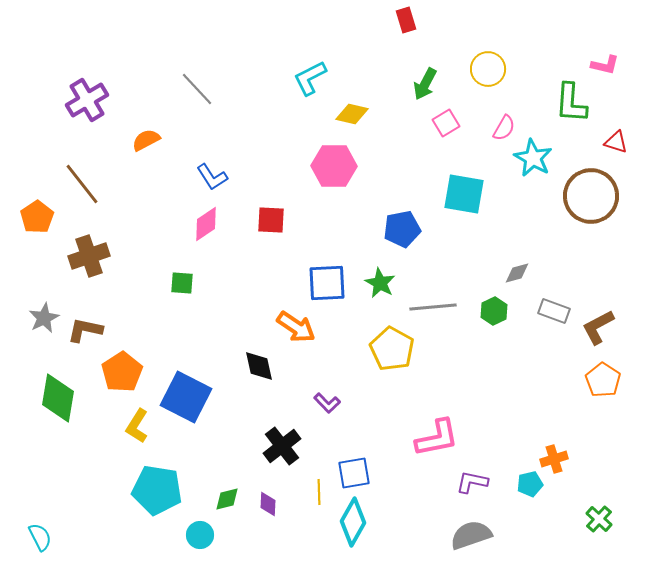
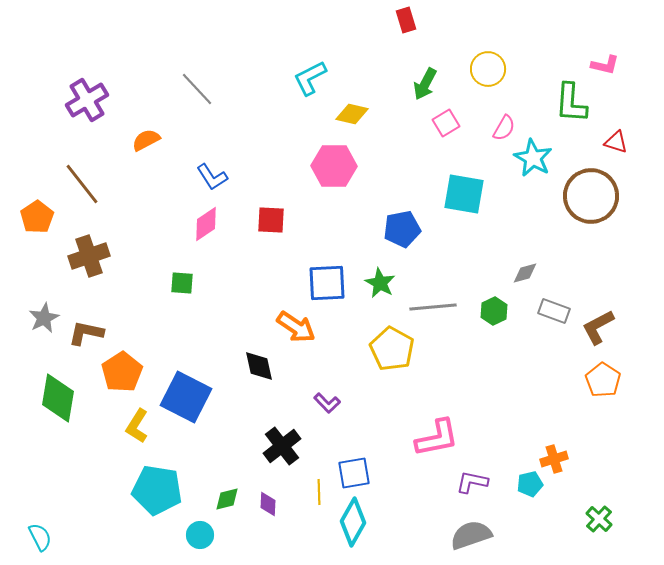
gray diamond at (517, 273): moved 8 px right
brown L-shape at (85, 330): moved 1 px right, 3 px down
